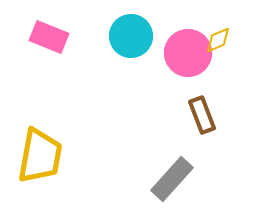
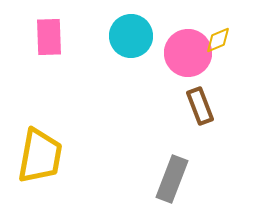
pink rectangle: rotated 66 degrees clockwise
brown rectangle: moved 2 px left, 9 px up
gray rectangle: rotated 21 degrees counterclockwise
